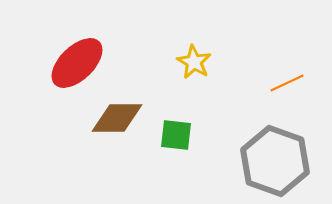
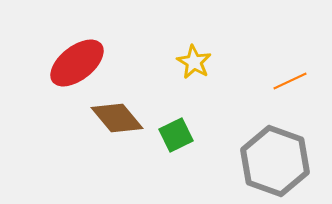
red ellipse: rotated 6 degrees clockwise
orange line: moved 3 px right, 2 px up
brown diamond: rotated 50 degrees clockwise
green square: rotated 32 degrees counterclockwise
